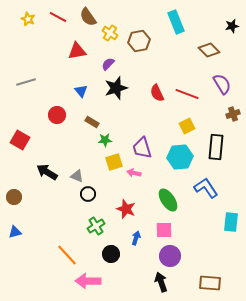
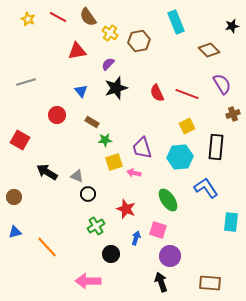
pink square at (164, 230): moved 6 px left; rotated 18 degrees clockwise
orange line at (67, 255): moved 20 px left, 8 px up
